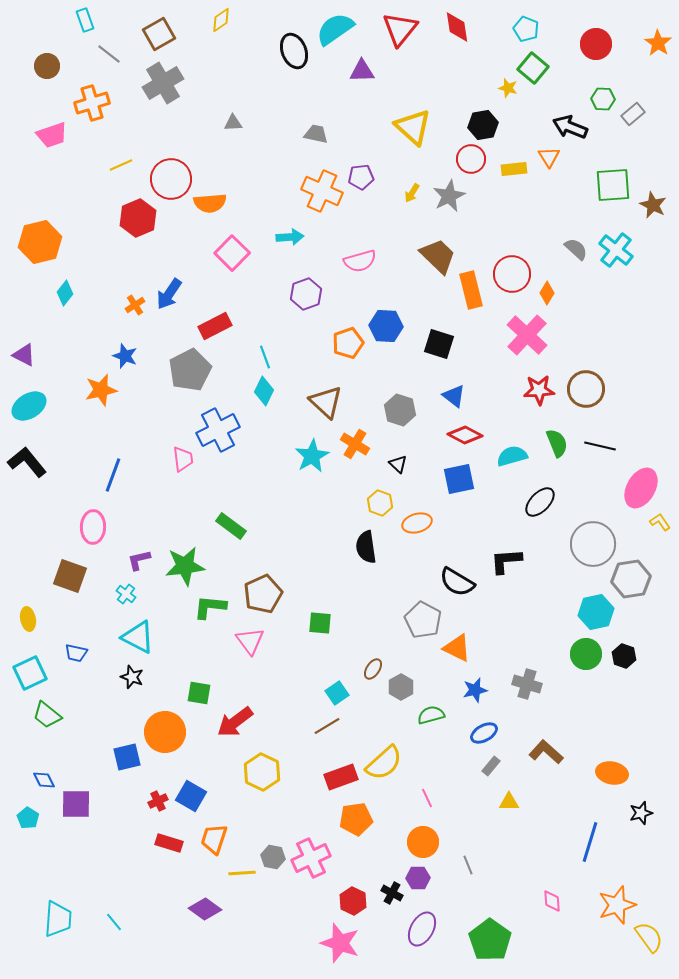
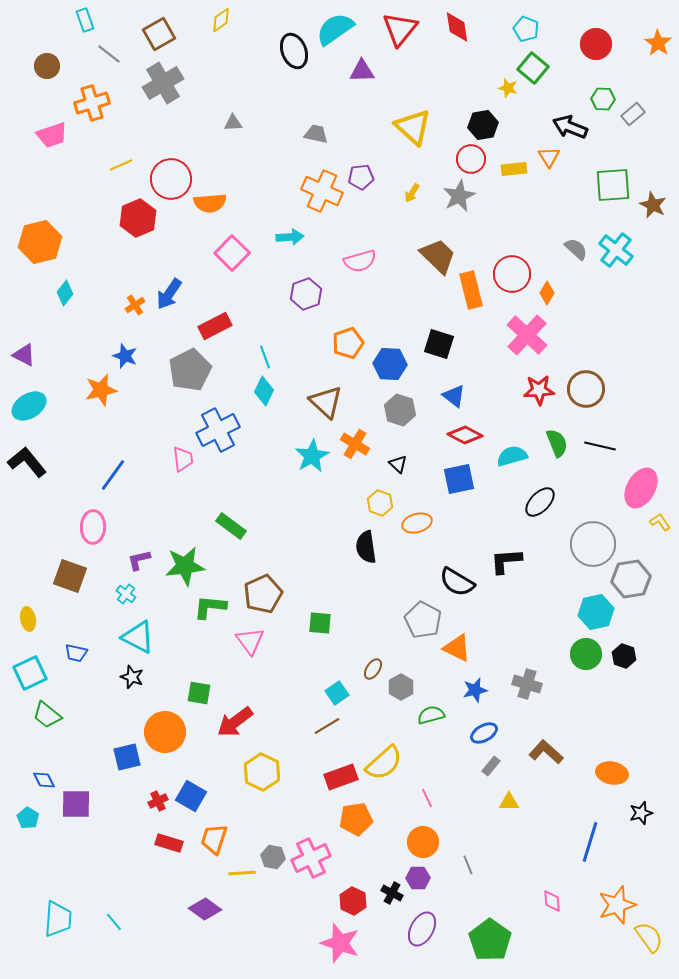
gray star at (449, 196): moved 10 px right
blue hexagon at (386, 326): moved 4 px right, 38 px down
blue line at (113, 475): rotated 16 degrees clockwise
